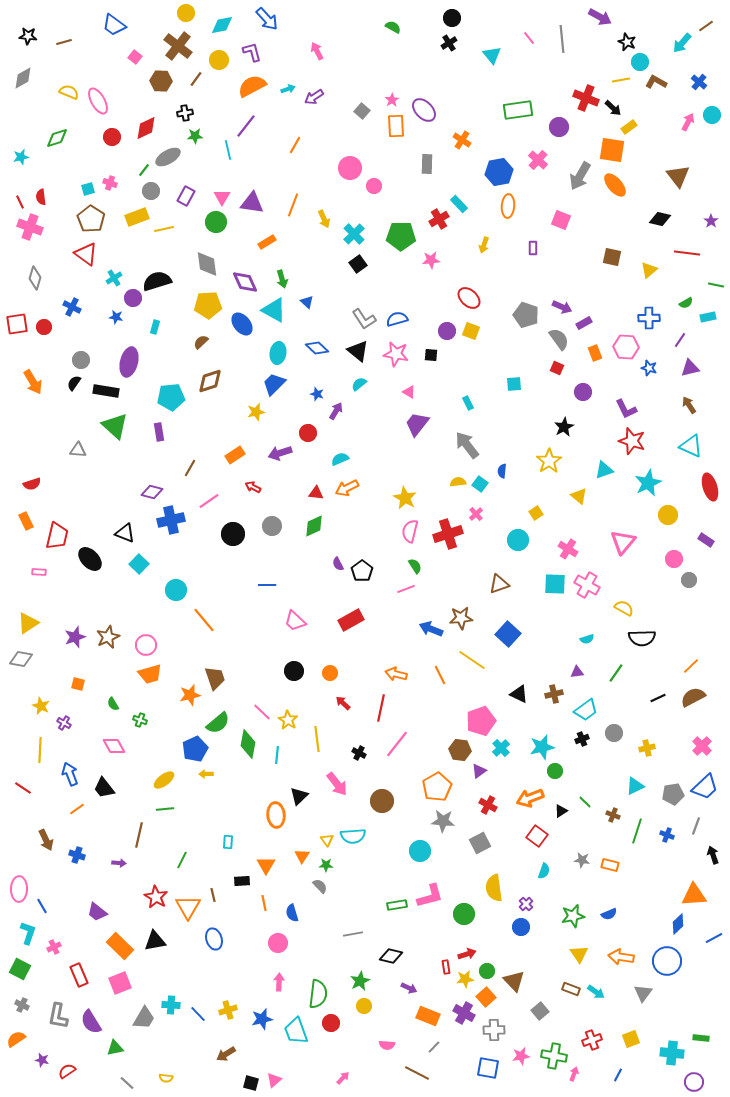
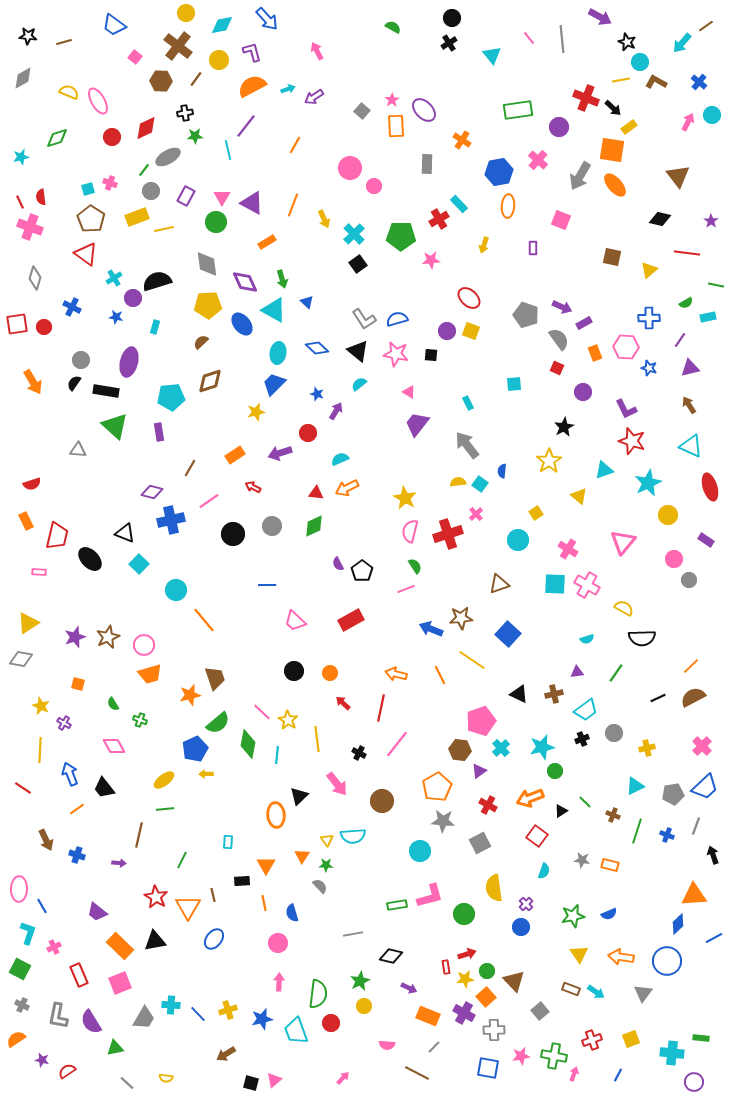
purple triangle at (252, 203): rotated 20 degrees clockwise
pink circle at (146, 645): moved 2 px left
blue ellipse at (214, 939): rotated 55 degrees clockwise
